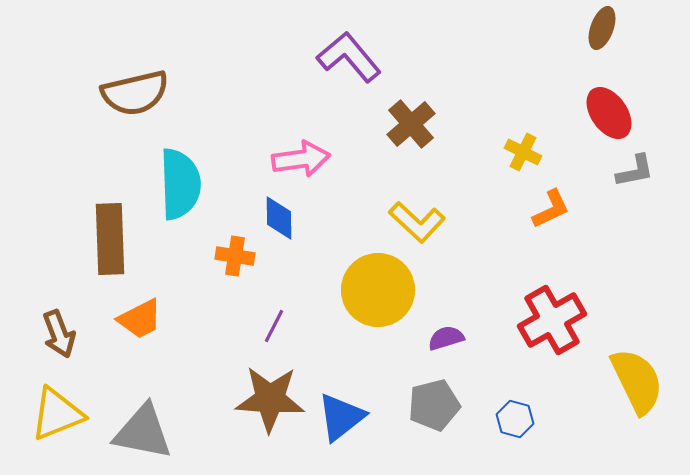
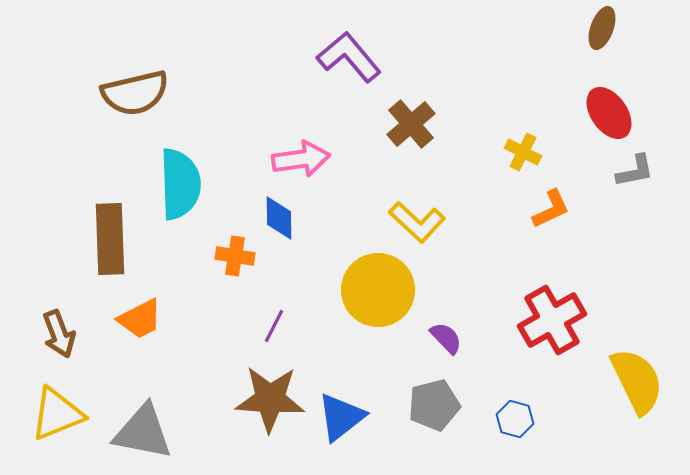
purple semicircle: rotated 63 degrees clockwise
